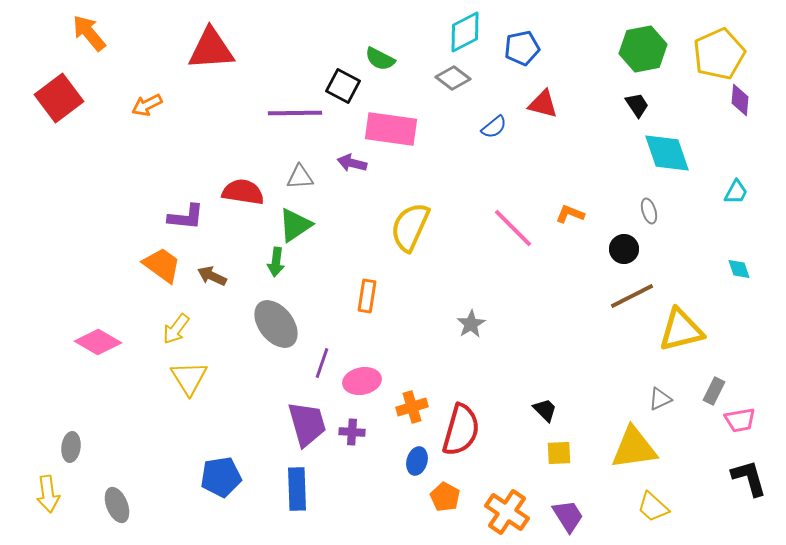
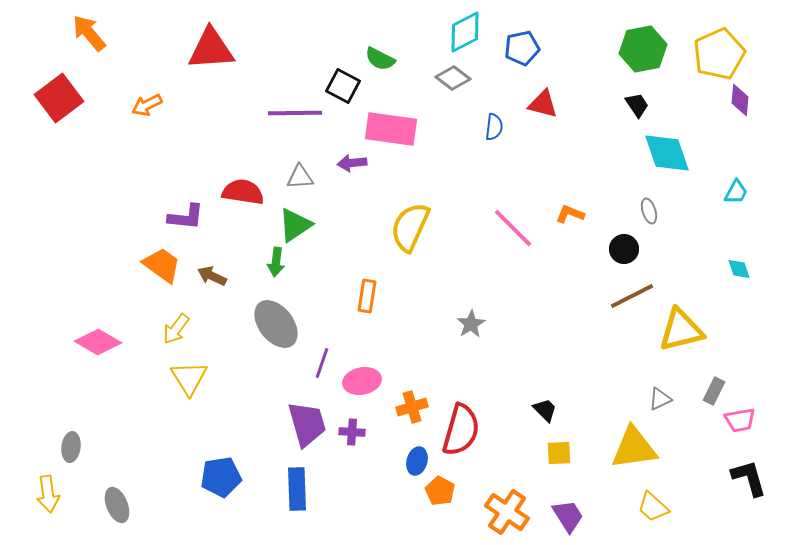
blue semicircle at (494, 127): rotated 44 degrees counterclockwise
purple arrow at (352, 163): rotated 20 degrees counterclockwise
orange pentagon at (445, 497): moved 5 px left, 6 px up
